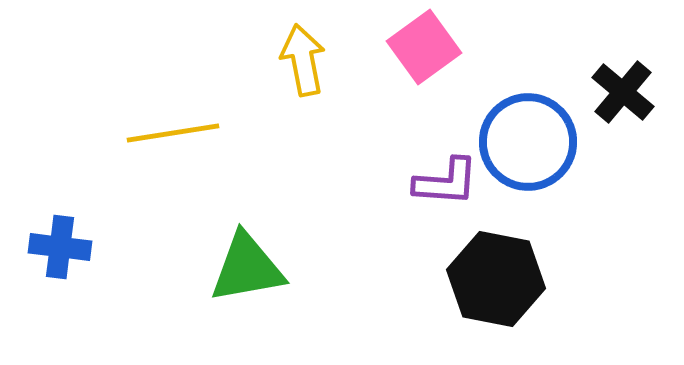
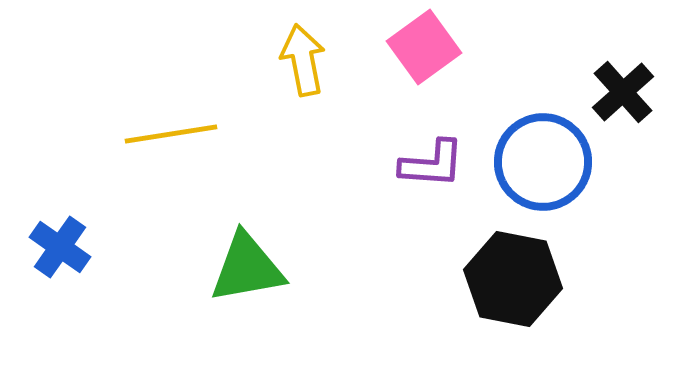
black cross: rotated 8 degrees clockwise
yellow line: moved 2 px left, 1 px down
blue circle: moved 15 px right, 20 px down
purple L-shape: moved 14 px left, 18 px up
blue cross: rotated 28 degrees clockwise
black hexagon: moved 17 px right
